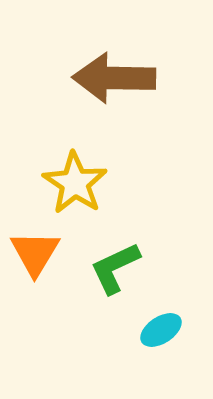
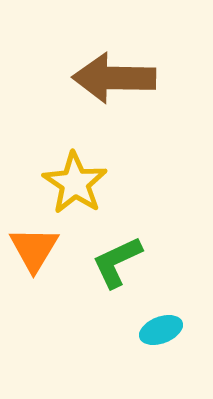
orange triangle: moved 1 px left, 4 px up
green L-shape: moved 2 px right, 6 px up
cyan ellipse: rotated 12 degrees clockwise
